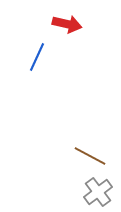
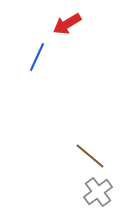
red arrow: rotated 136 degrees clockwise
brown line: rotated 12 degrees clockwise
